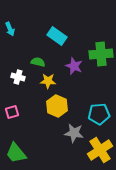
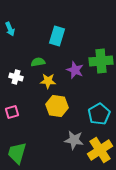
cyan rectangle: rotated 72 degrees clockwise
green cross: moved 7 px down
green semicircle: rotated 24 degrees counterclockwise
purple star: moved 1 px right, 4 px down
white cross: moved 2 px left
yellow hexagon: rotated 15 degrees counterclockwise
cyan pentagon: rotated 25 degrees counterclockwise
gray star: moved 7 px down
green trapezoid: moved 1 px right; rotated 55 degrees clockwise
